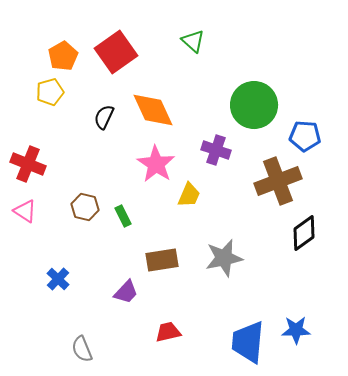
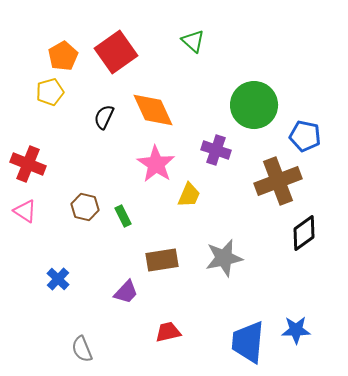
blue pentagon: rotated 8 degrees clockwise
